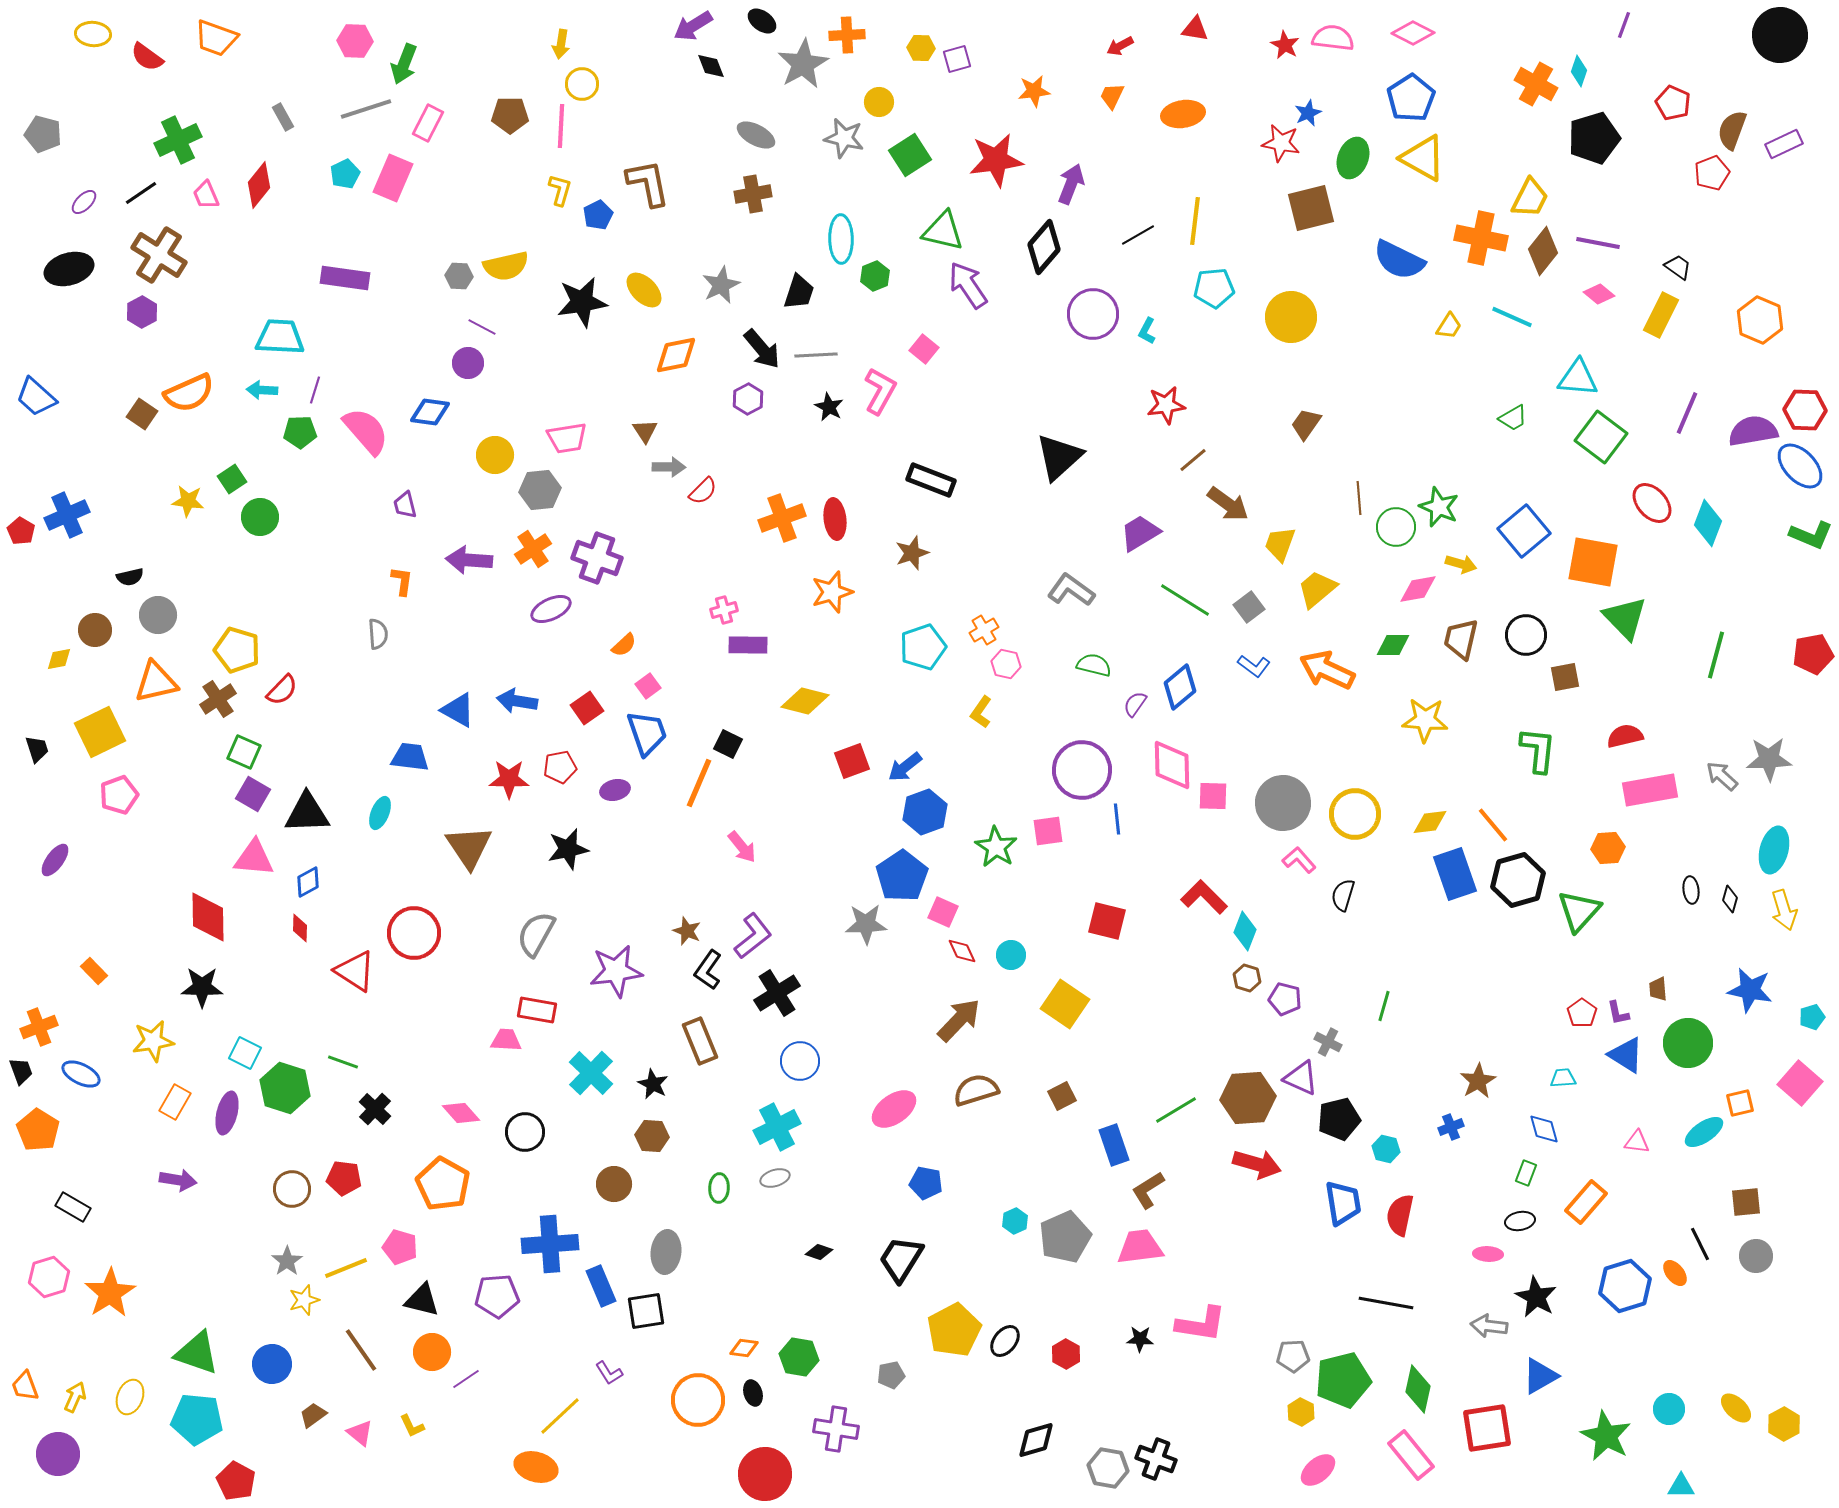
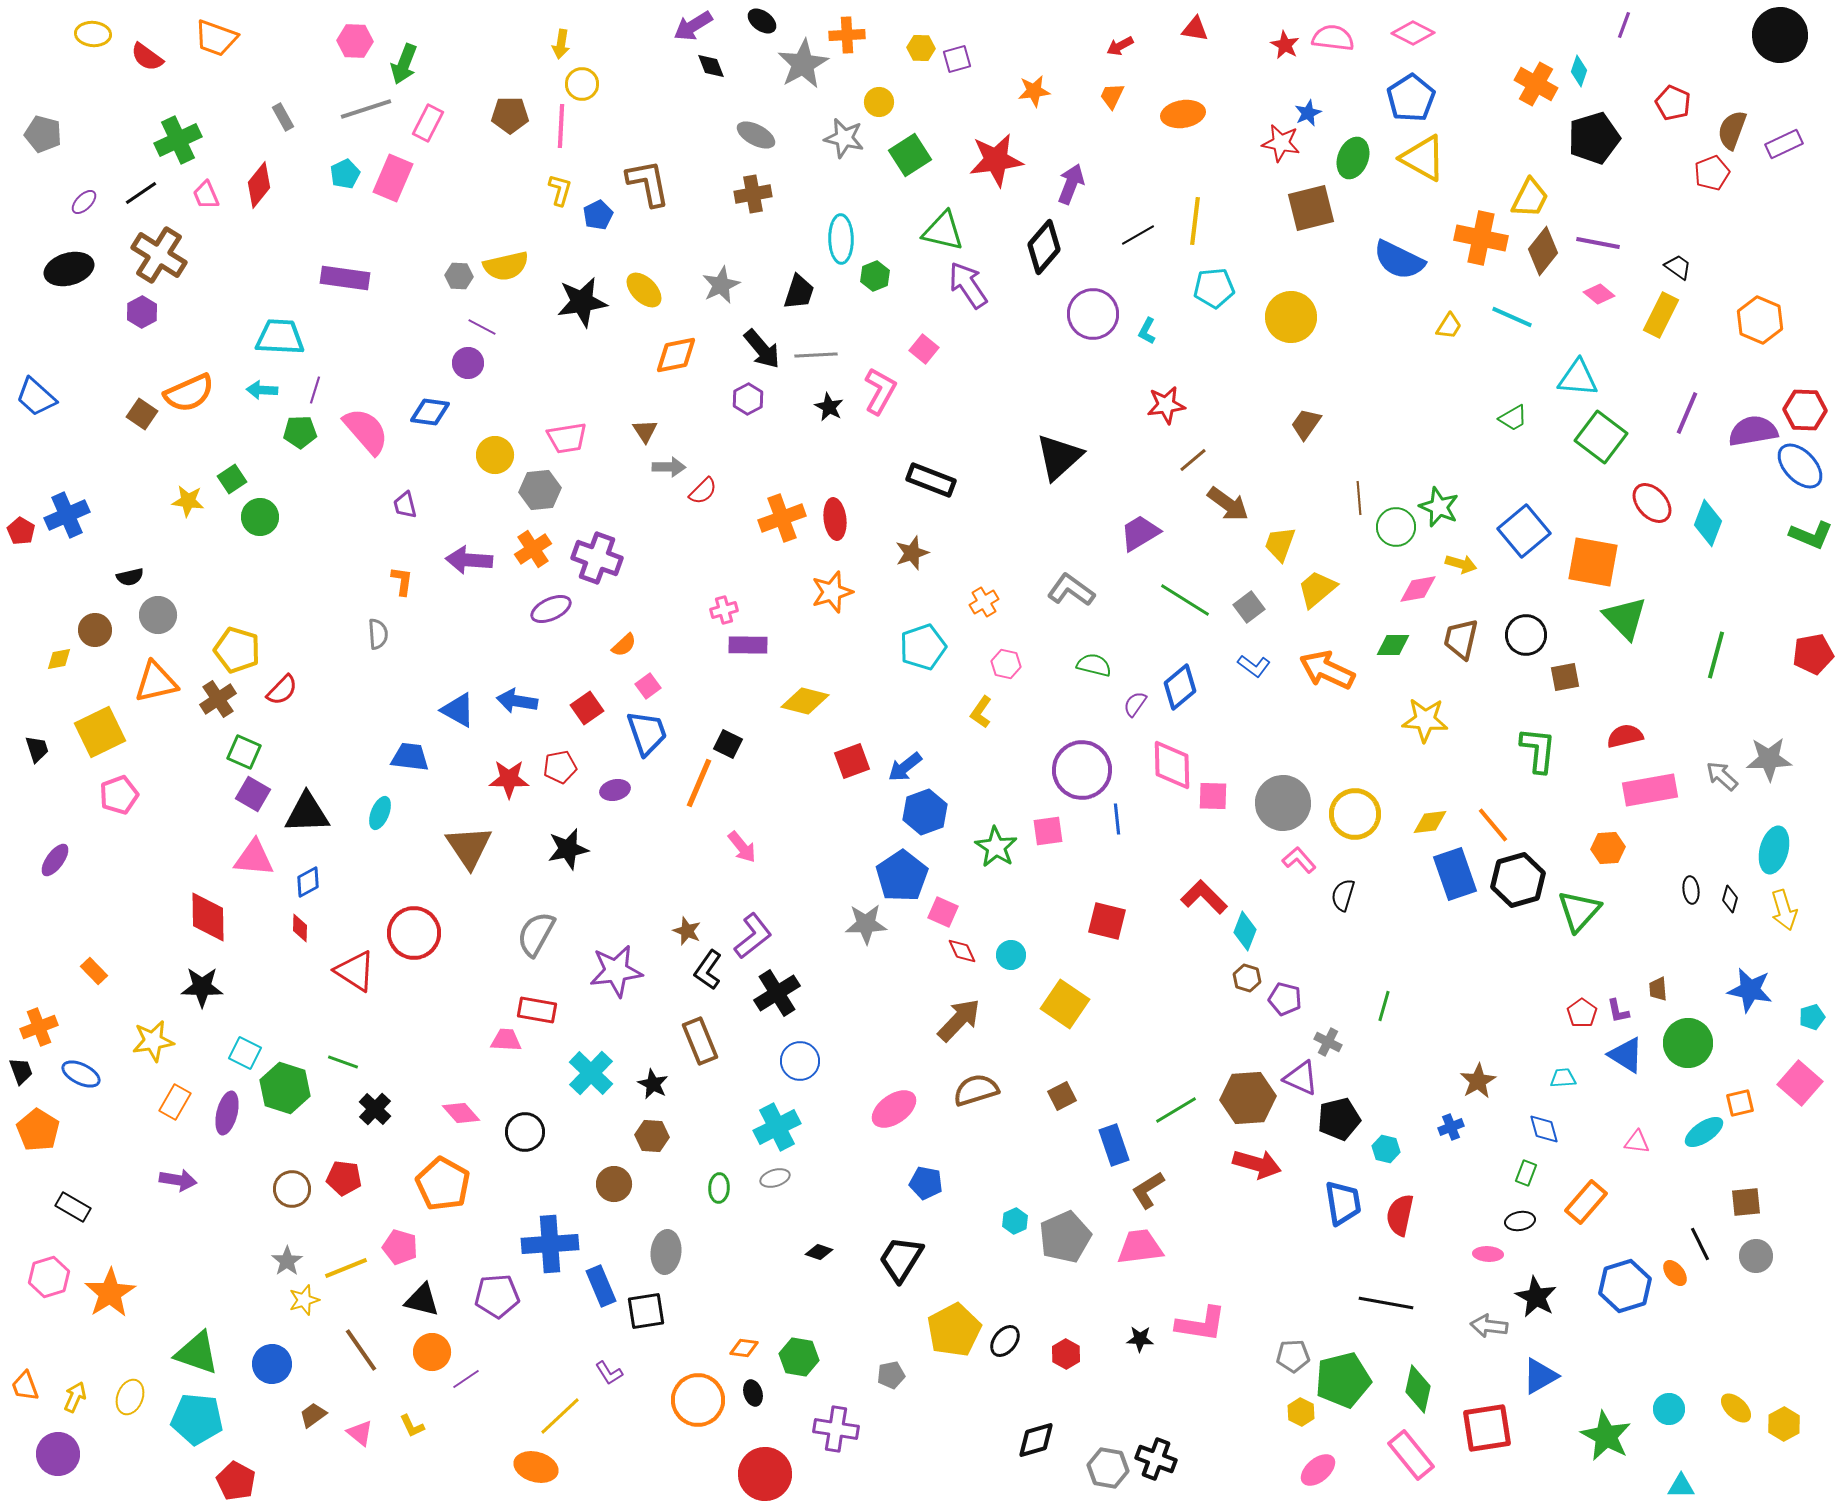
orange cross at (984, 630): moved 28 px up
purple L-shape at (1618, 1013): moved 2 px up
